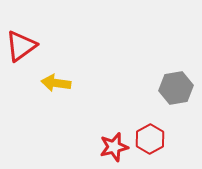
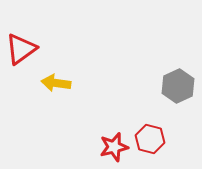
red triangle: moved 3 px down
gray hexagon: moved 2 px right, 2 px up; rotated 16 degrees counterclockwise
red hexagon: rotated 16 degrees counterclockwise
